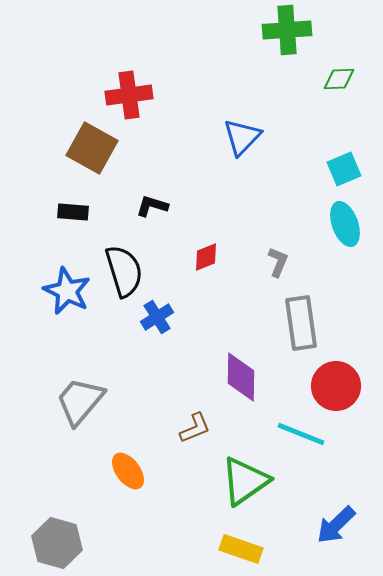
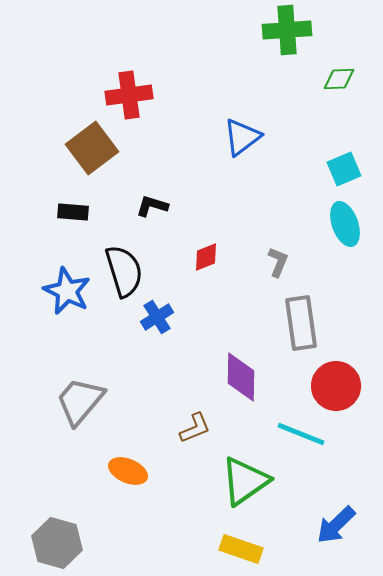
blue triangle: rotated 9 degrees clockwise
brown square: rotated 24 degrees clockwise
orange ellipse: rotated 30 degrees counterclockwise
